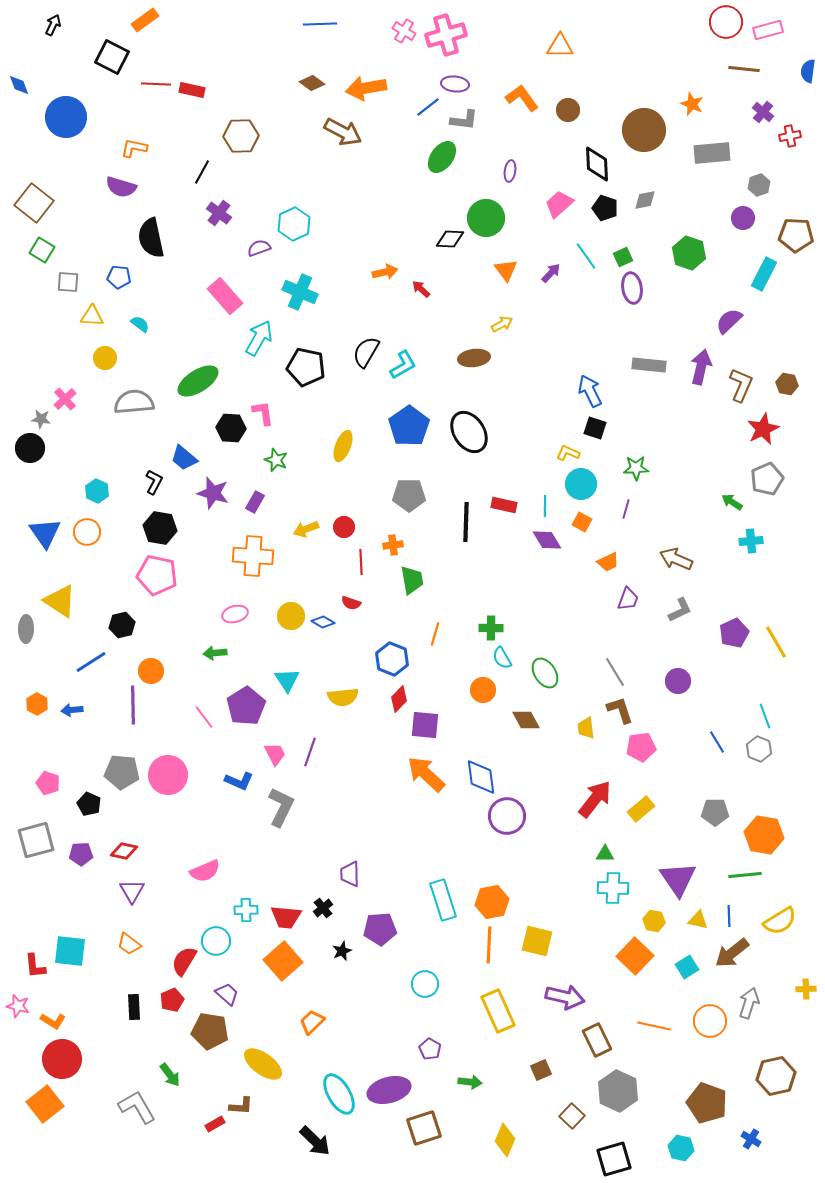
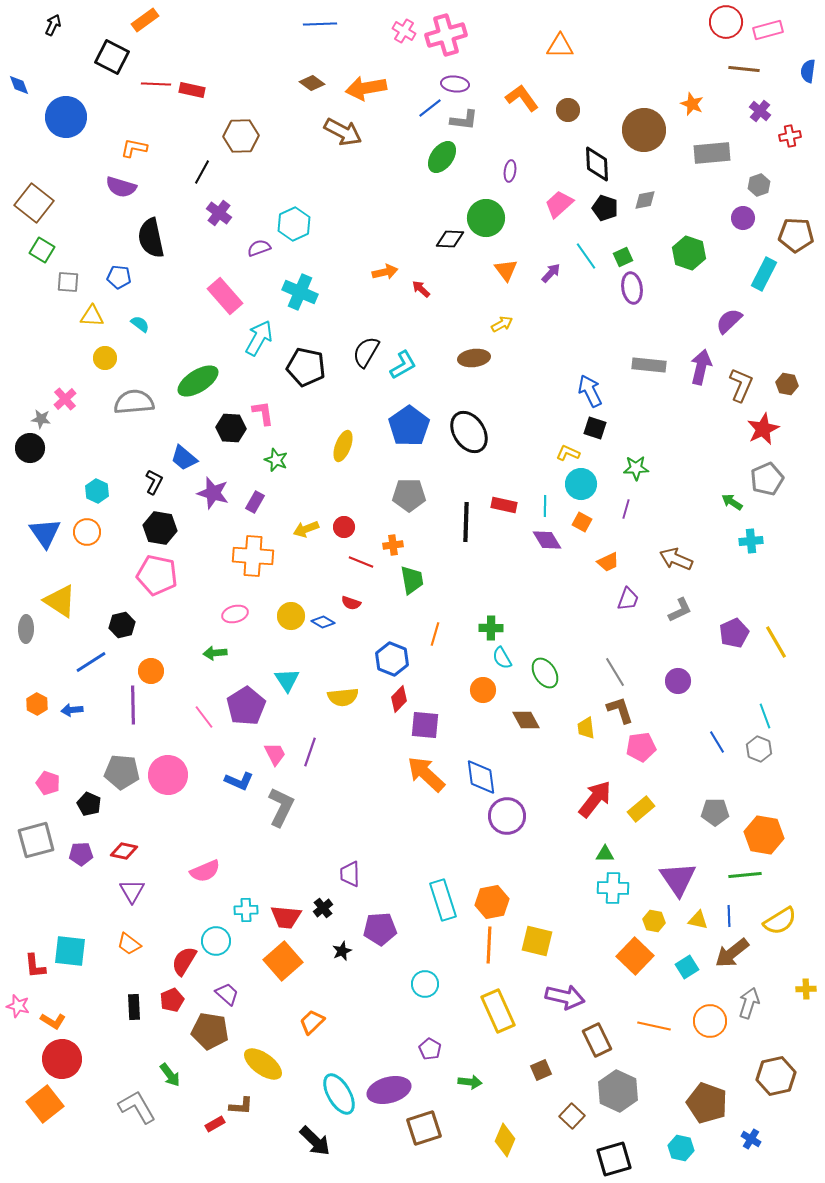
blue line at (428, 107): moved 2 px right, 1 px down
purple cross at (763, 112): moved 3 px left, 1 px up
red line at (361, 562): rotated 65 degrees counterclockwise
